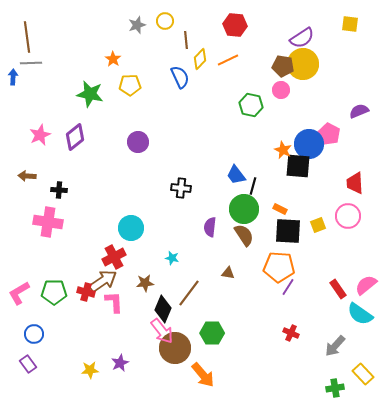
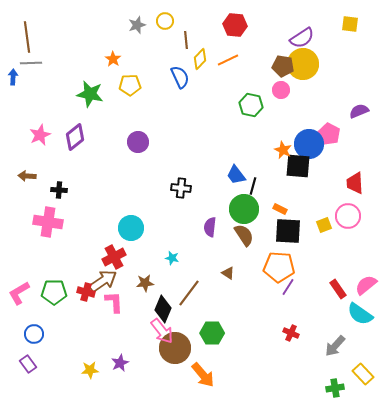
yellow square at (318, 225): moved 6 px right
brown triangle at (228, 273): rotated 24 degrees clockwise
